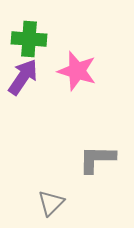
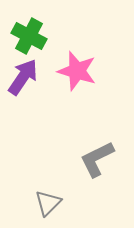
green cross: moved 3 px up; rotated 24 degrees clockwise
gray L-shape: rotated 27 degrees counterclockwise
gray triangle: moved 3 px left
